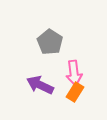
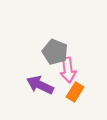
gray pentagon: moved 5 px right, 10 px down; rotated 10 degrees counterclockwise
pink arrow: moved 6 px left, 3 px up
